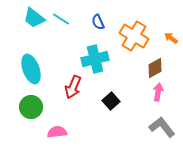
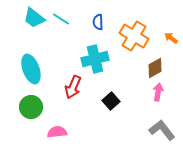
blue semicircle: rotated 21 degrees clockwise
gray L-shape: moved 3 px down
